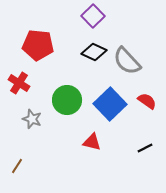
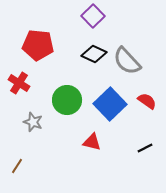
black diamond: moved 2 px down
gray star: moved 1 px right, 3 px down
